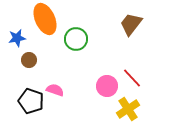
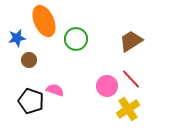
orange ellipse: moved 1 px left, 2 px down
brown trapezoid: moved 17 px down; rotated 20 degrees clockwise
red line: moved 1 px left, 1 px down
